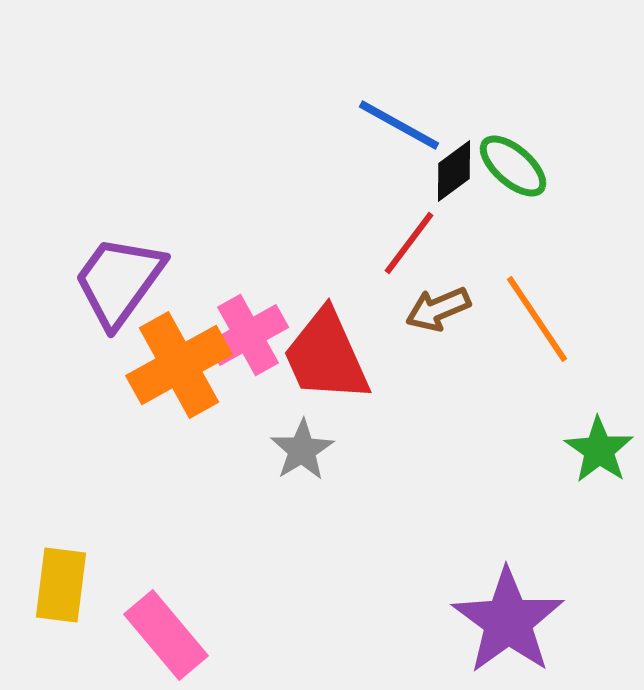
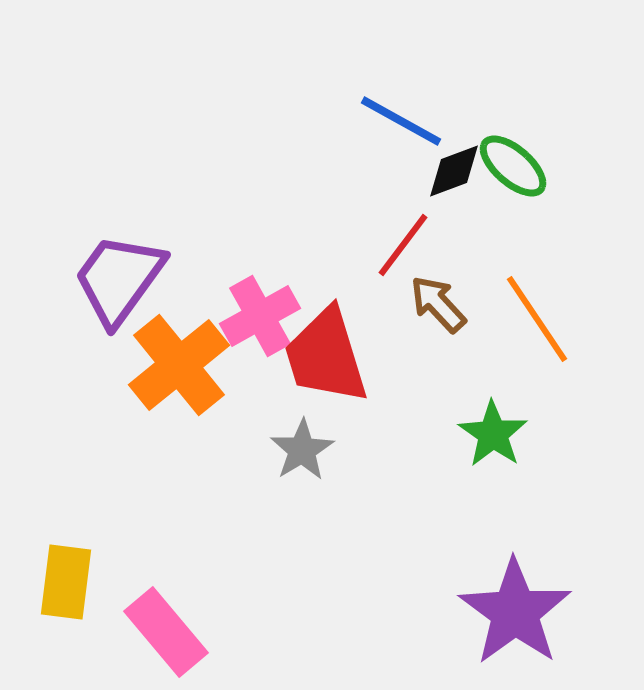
blue line: moved 2 px right, 4 px up
black diamond: rotated 16 degrees clockwise
red line: moved 6 px left, 2 px down
purple trapezoid: moved 2 px up
brown arrow: moved 5 px up; rotated 70 degrees clockwise
pink cross: moved 12 px right, 19 px up
red trapezoid: rotated 7 degrees clockwise
orange cross: rotated 10 degrees counterclockwise
green star: moved 106 px left, 16 px up
yellow rectangle: moved 5 px right, 3 px up
purple star: moved 7 px right, 9 px up
pink rectangle: moved 3 px up
